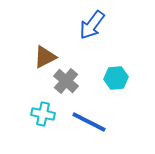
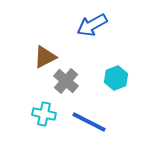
blue arrow: rotated 24 degrees clockwise
cyan hexagon: rotated 15 degrees counterclockwise
cyan cross: moved 1 px right
